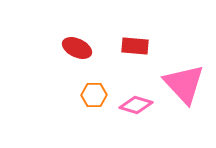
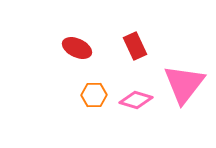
red rectangle: rotated 60 degrees clockwise
pink triangle: rotated 21 degrees clockwise
pink diamond: moved 5 px up
